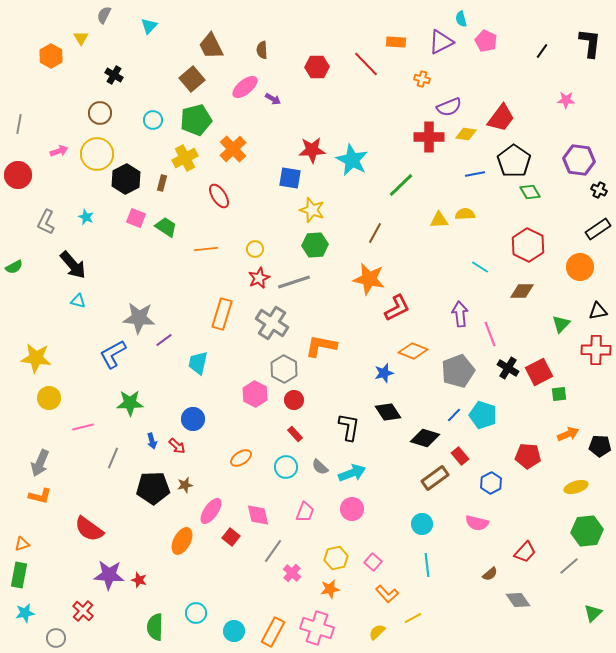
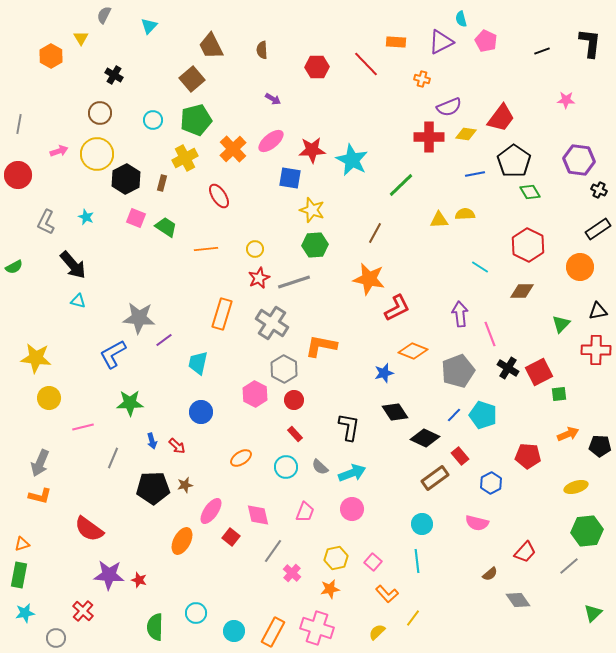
black line at (542, 51): rotated 35 degrees clockwise
pink ellipse at (245, 87): moved 26 px right, 54 px down
black diamond at (388, 412): moved 7 px right
blue circle at (193, 419): moved 8 px right, 7 px up
black diamond at (425, 438): rotated 8 degrees clockwise
cyan line at (427, 565): moved 10 px left, 4 px up
yellow line at (413, 618): rotated 24 degrees counterclockwise
